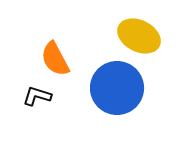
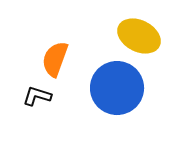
orange semicircle: rotated 48 degrees clockwise
